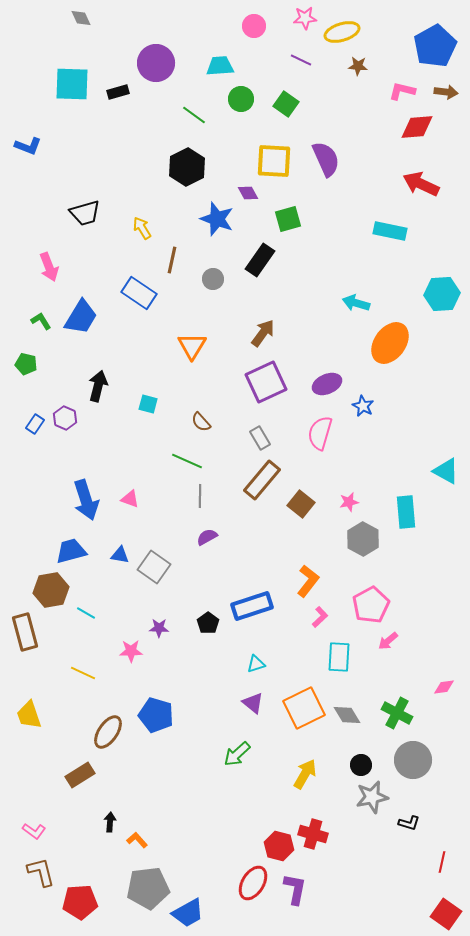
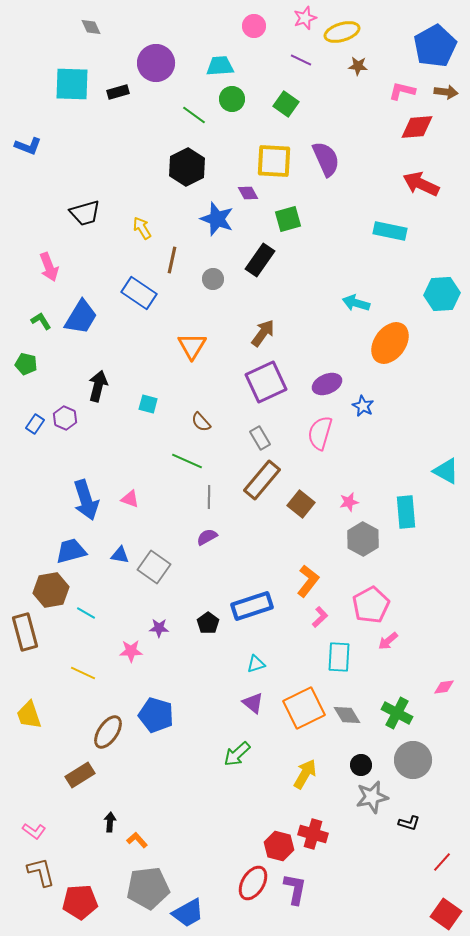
gray diamond at (81, 18): moved 10 px right, 9 px down
pink star at (305, 18): rotated 15 degrees counterclockwise
green circle at (241, 99): moved 9 px left
gray line at (200, 496): moved 9 px right, 1 px down
red line at (442, 862): rotated 30 degrees clockwise
